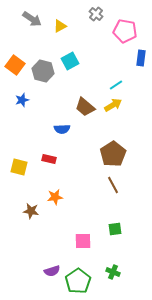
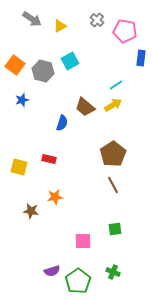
gray cross: moved 1 px right, 6 px down
blue semicircle: moved 6 px up; rotated 70 degrees counterclockwise
